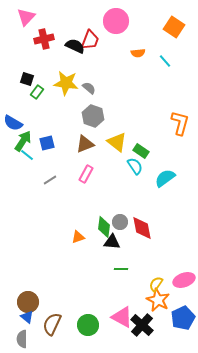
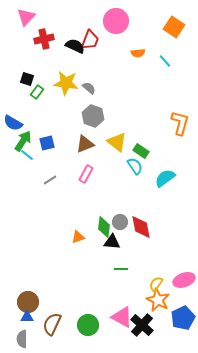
red diamond at (142, 228): moved 1 px left, 1 px up
blue triangle at (27, 317): rotated 40 degrees counterclockwise
